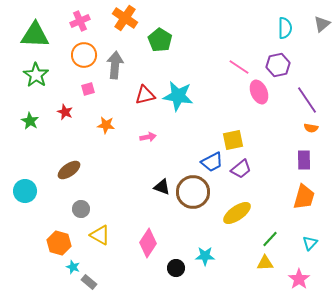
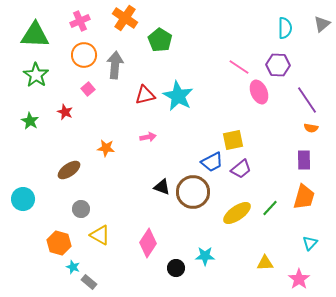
purple hexagon at (278, 65): rotated 15 degrees clockwise
pink square at (88, 89): rotated 24 degrees counterclockwise
cyan star at (178, 96): rotated 20 degrees clockwise
orange star at (106, 125): moved 23 px down
cyan circle at (25, 191): moved 2 px left, 8 px down
green line at (270, 239): moved 31 px up
